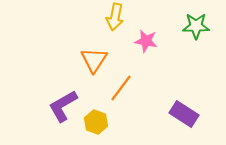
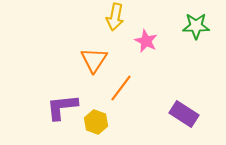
pink star: rotated 15 degrees clockwise
purple L-shape: moved 1 px left, 1 px down; rotated 24 degrees clockwise
